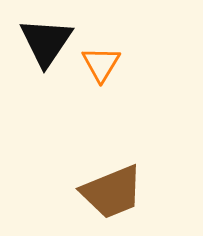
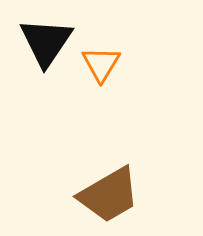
brown trapezoid: moved 3 px left, 3 px down; rotated 8 degrees counterclockwise
